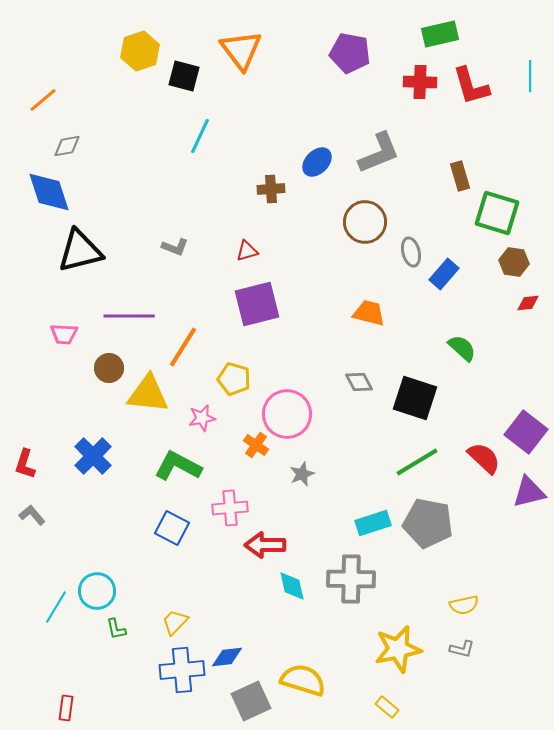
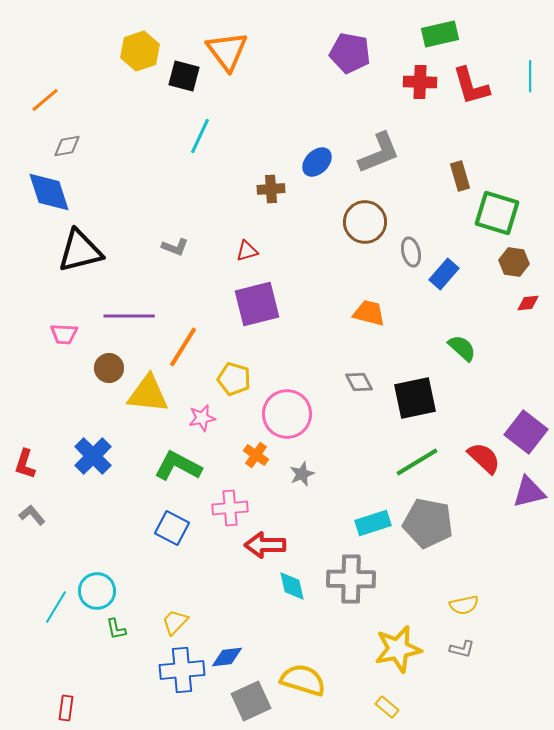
orange triangle at (241, 50): moved 14 px left, 1 px down
orange line at (43, 100): moved 2 px right
black square at (415, 398): rotated 30 degrees counterclockwise
orange cross at (256, 445): moved 10 px down
